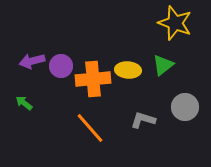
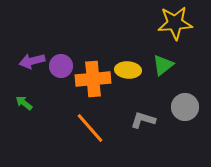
yellow star: rotated 24 degrees counterclockwise
